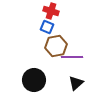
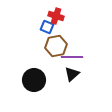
red cross: moved 5 px right, 5 px down
black triangle: moved 4 px left, 9 px up
